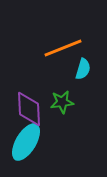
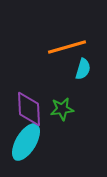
orange line: moved 4 px right, 1 px up; rotated 6 degrees clockwise
green star: moved 7 px down
